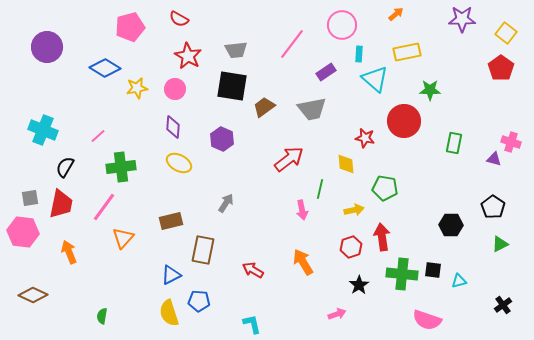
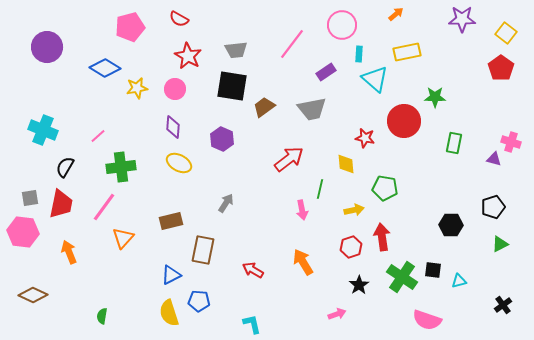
green star at (430, 90): moved 5 px right, 7 px down
black pentagon at (493, 207): rotated 20 degrees clockwise
green cross at (402, 274): moved 3 px down; rotated 28 degrees clockwise
